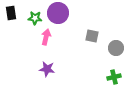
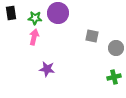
pink arrow: moved 12 px left
